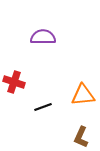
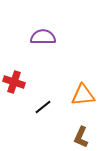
black line: rotated 18 degrees counterclockwise
